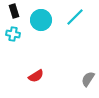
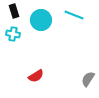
cyan line: moved 1 px left, 2 px up; rotated 66 degrees clockwise
